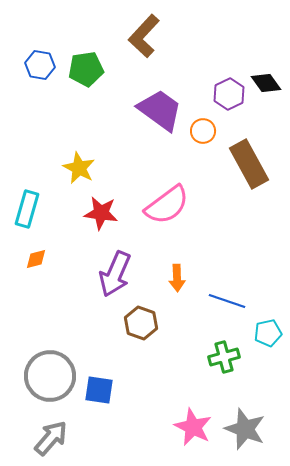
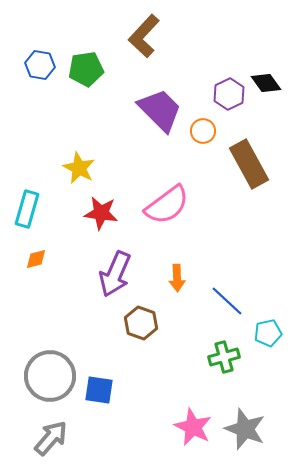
purple trapezoid: rotated 9 degrees clockwise
blue line: rotated 24 degrees clockwise
